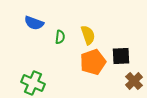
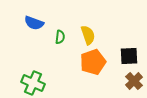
black square: moved 8 px right
